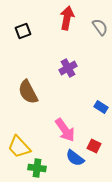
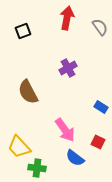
red square: moved 4 px right, 4 px up
